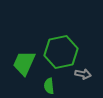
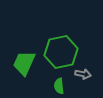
green semicircle: moved 10 px right
